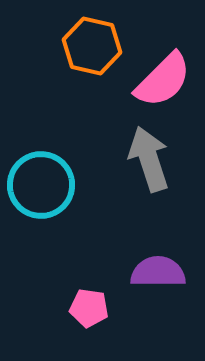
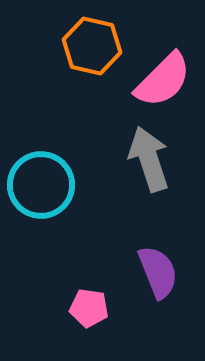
purple semicircle: rotated 68 degrees clockwise
